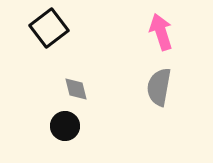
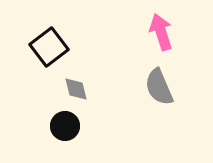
black square: moved 19 px down
gray semicircle: rotated 33 degrees counterclockwise
